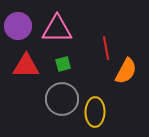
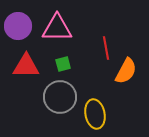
pink triangle: moved 1 px up
gray circle: moved 2 px left, 2 px up
yellow ellipse: moved 2 px down; rotated 12 degrees counterclockwise
